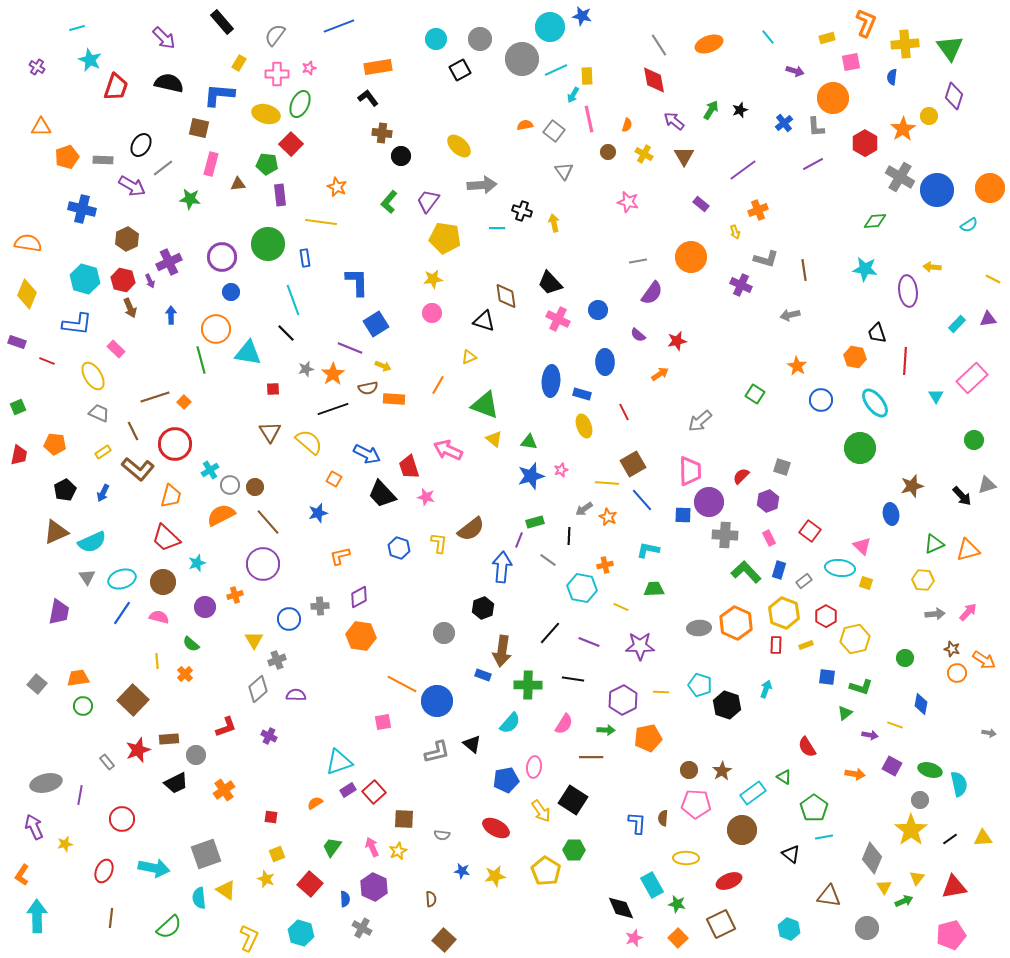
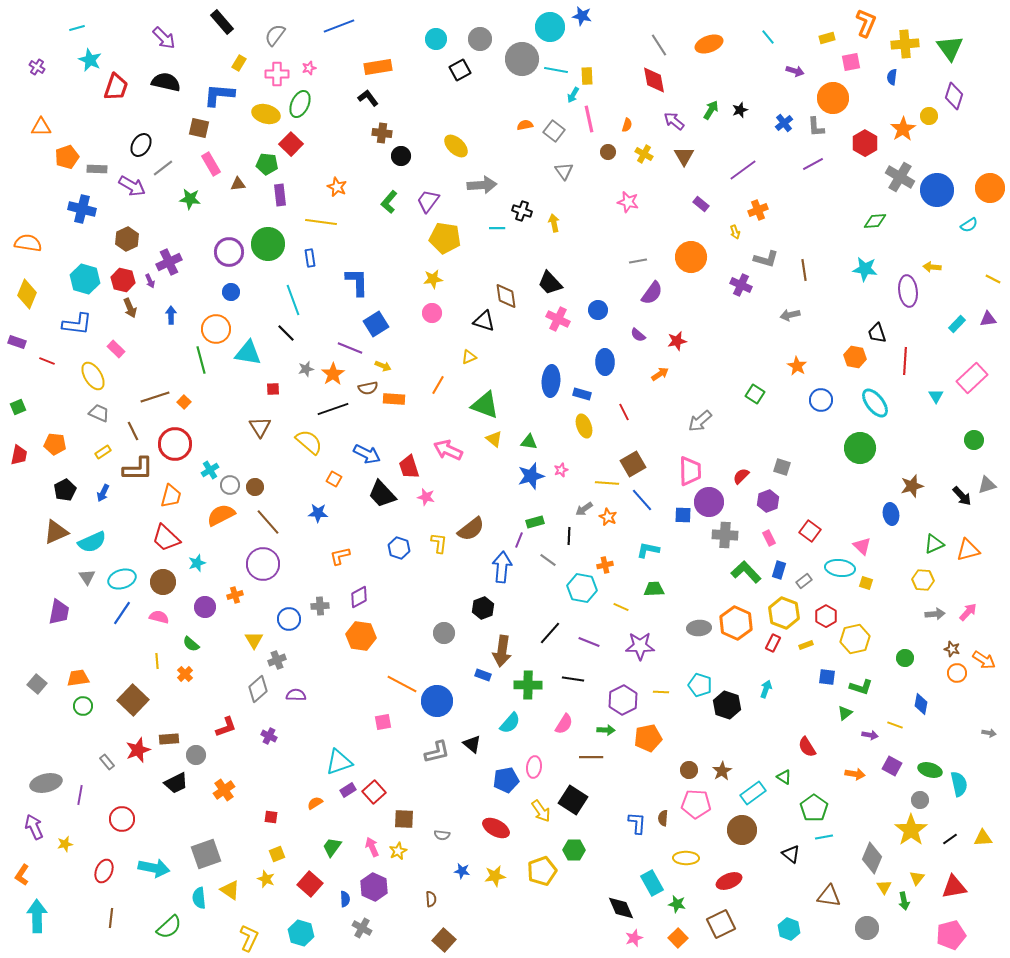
cyan line at (556, 70): rotated 35 degrees clockwise
black semicircle at (169, 83): moved 3 px left, 1 px up
yellow ellipse at (459, 146): moved 3 px left
gray rectangle at (103, 160): moved 6 px left, 9 px down
pink rectangle at (211, 164): rotated 45 degrees counterclockwise
purple circle at (222, 257): moved 7 px right, 5 px up
blue rectangle at (305, 258): moved 5 px right
brown triangle at (270, 432): moved 10 px left, 5 px up
brown L-shape at (138, 469): rotated 40 degrees counterclockwise
blue star at (318, 513): rotated 18 degrees clockwise
red rectangle at (776, 645): moved 3 px left, 2 px up; rotated 24 degrees clockwise
yellow pentagon at (546, 871): moved 4 px left; rotated 20 degrees clockwise
cyan rectangle at (652, 885): moved 2 px up
yellow triangle at (226, 890): moved 4 px right
green arrow at (904, 901): rotated 102 degrees clockwise
